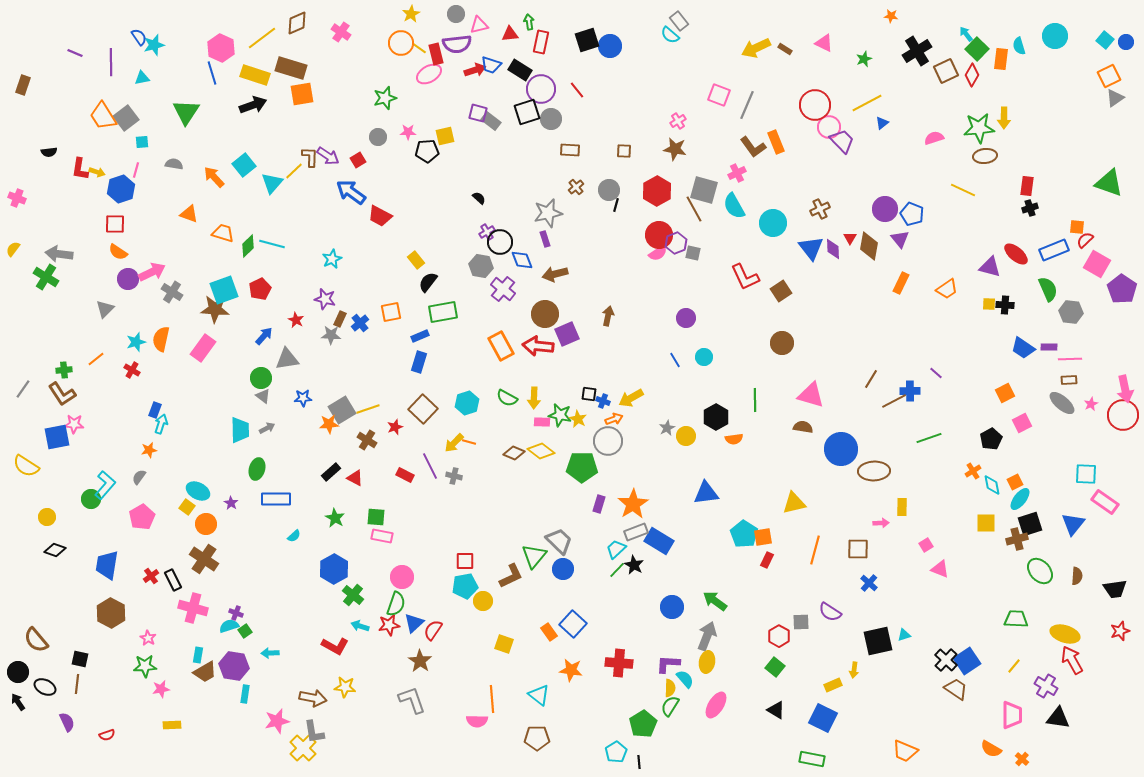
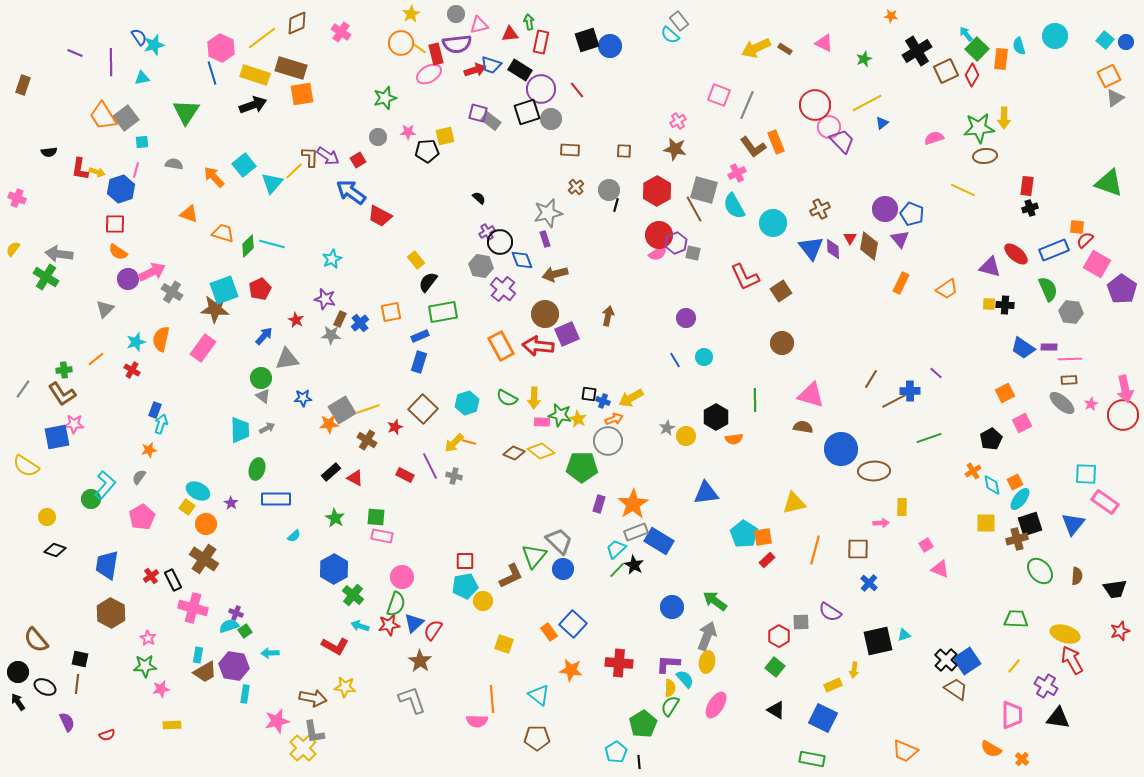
red rectangle at (767, 560): rotated 21 degrees clockwise
